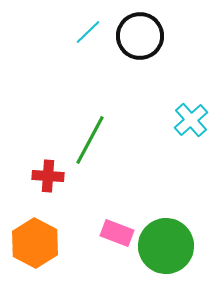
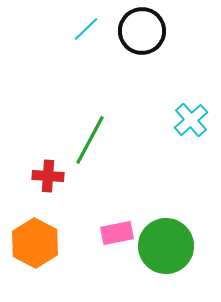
cyan line: moved 2 px left, 3 px up
black circle: moved 2 px right, 5 px up
pink rectangle: rotated 32 degrees counterclockwise
